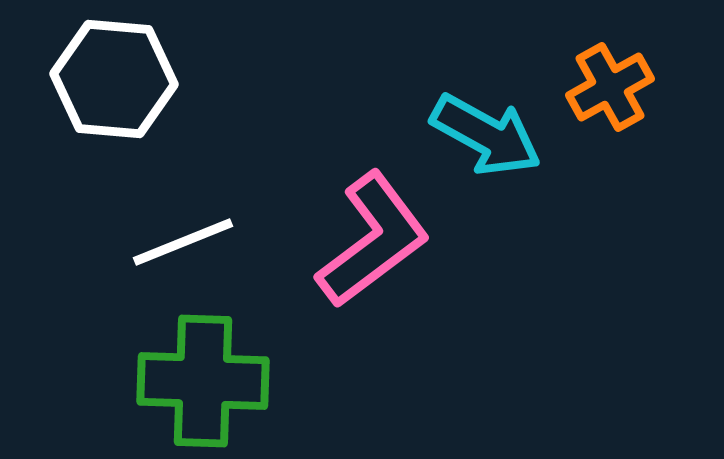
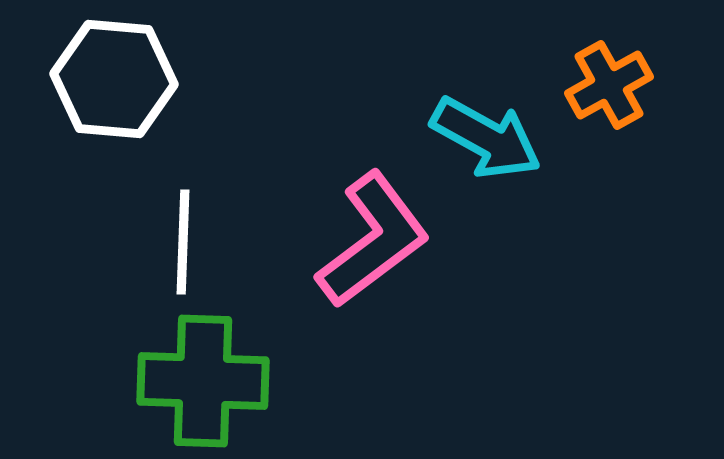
orange cross: moved 1 px left, 2 px up
cyan arrow: moved 3 px down
white line: rotated 66 degrees counterclockwise
